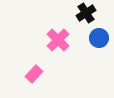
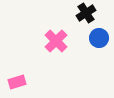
pink cross: moved 2 px left, 1 px down
pink rectangle: moved 17 px left, 8 px down; rotated 30 degrees clockwise
